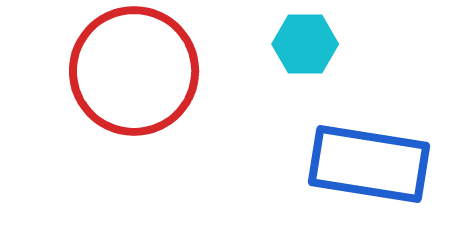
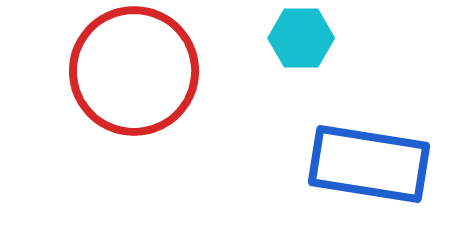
cyan hexagon: moved 4 px left, 6 px up
